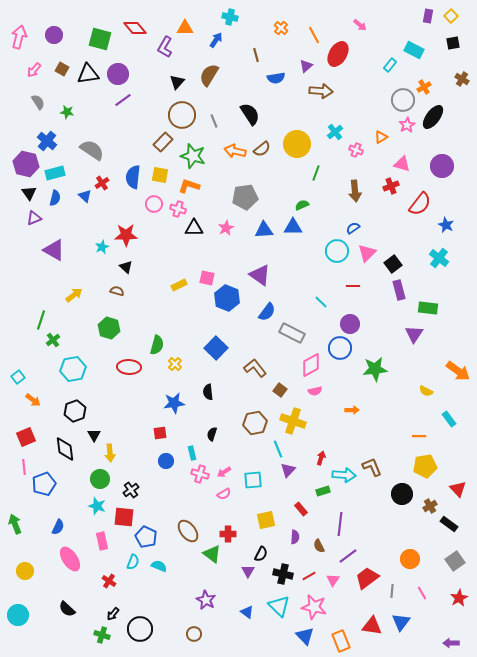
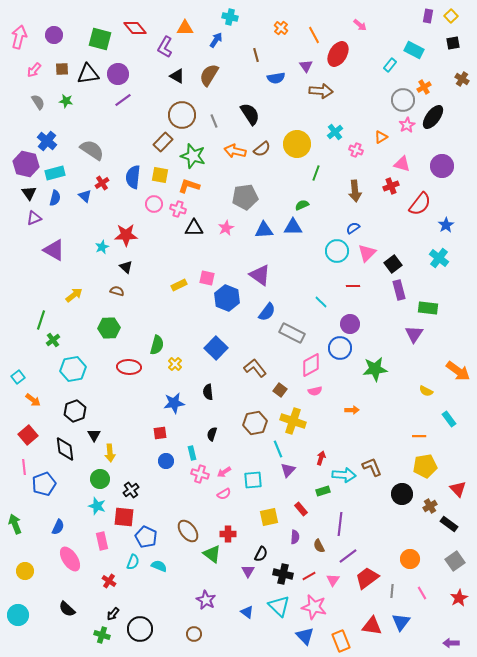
purple triangle at (306, 66): rotated 24 degrees counterclockwise
brown square at (62, 69): rotated 32 degrees counterclockwise
black triangle at (177, 82): moved 6 px up; rotated 42 degrees counterclockwise
green star at (67, 112): moved 1 px left, 11 px up
blue star at (446, 225): rotated 14 degrees clockwise
green hexagon at (109, 328): rotated 20 degrees counterclockwise
red square at (26, 437): moved 2 px right, 2 px up; rotated 18 degrees counterclockwise
yellow square at (266, 520): moved 3 px right, 3 px up
